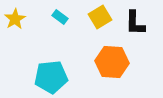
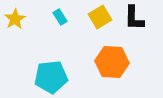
cyan rectangle: rotated 21 degrees clockwise
black L-shape: moved 1 px left, 5 px up
